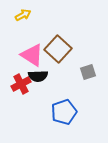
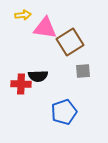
yellow arrow: rotated 21 degrees clockwise
brown square: moved 12 px right, 7 px up; rotated 16 degrees clockwise
pink triangle: moved 13 px right, 27 px up; rotated 25 degrees counterclockwise
gray square: moved 5 px left, 1 px up; rotated 14 degrees clockwise
red cross: rotated 30 degrees clockwise
